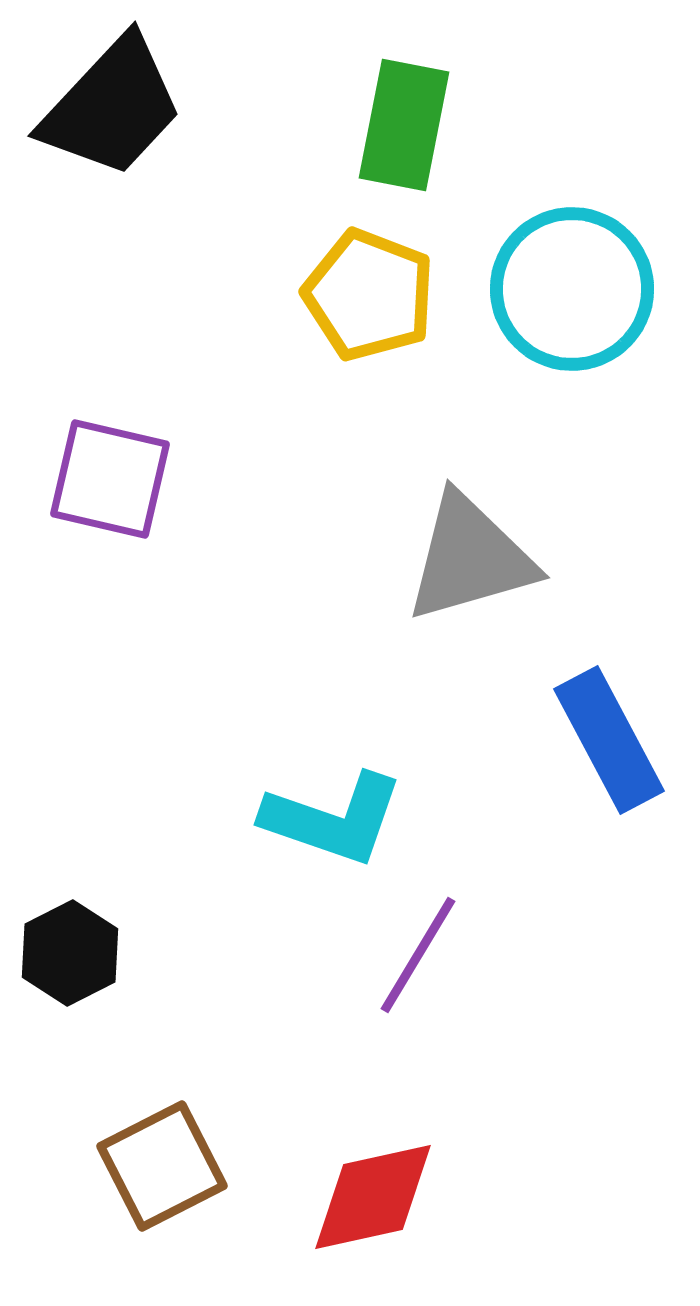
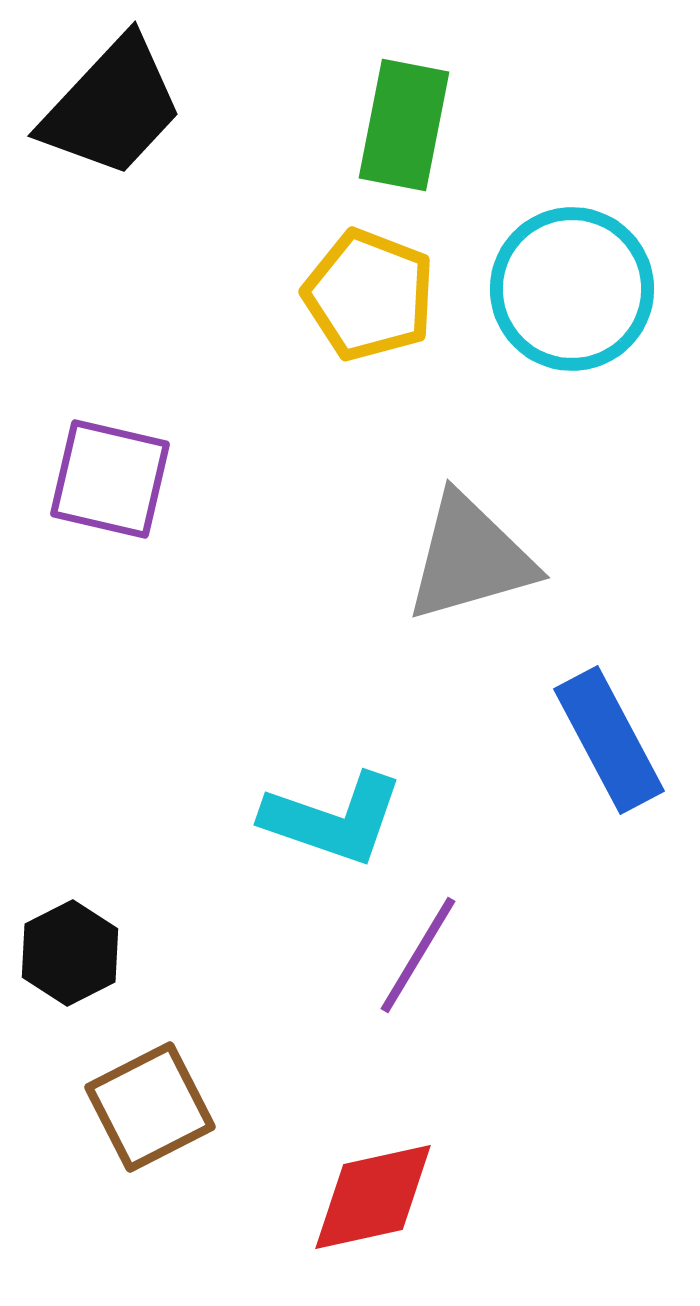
brown square: moved 12 px left, 59 px up
